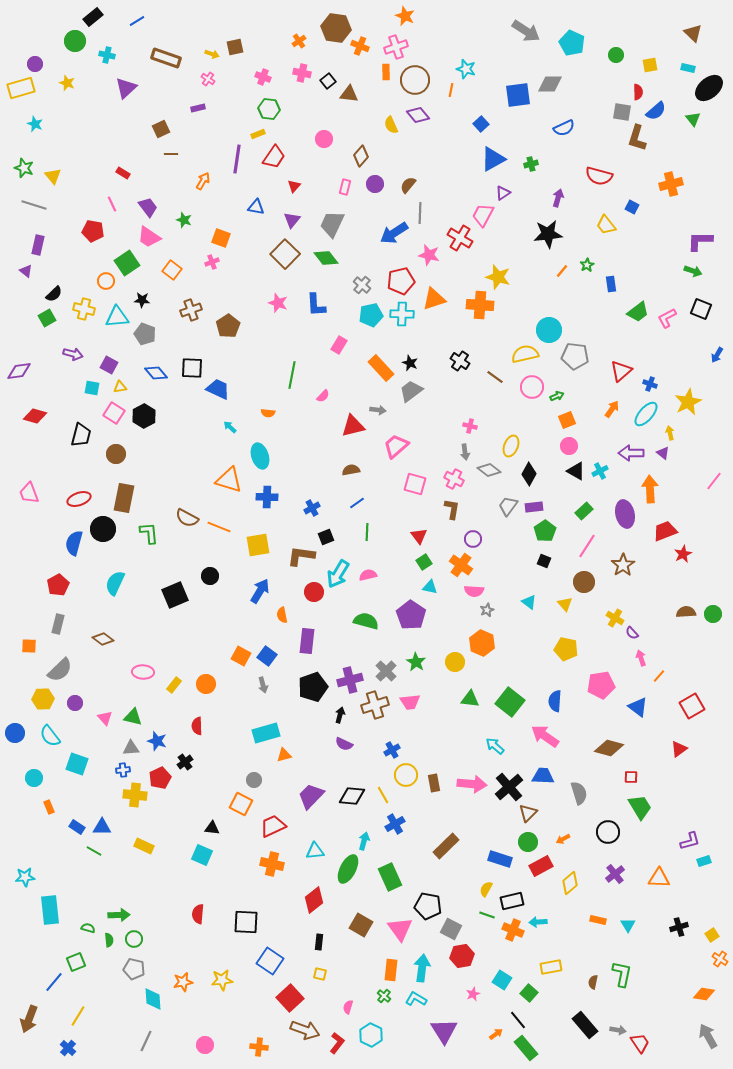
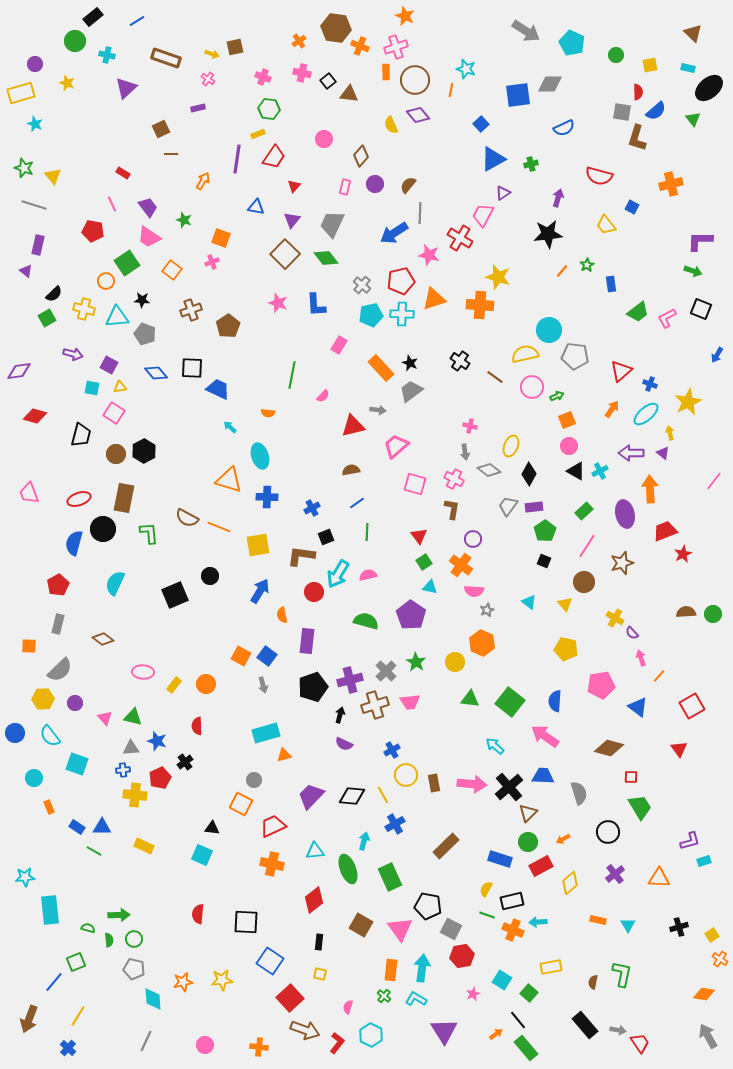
yellow rectangle at (21, 88): moved 5 px down
cyan ellipse at (646, 414): rotated 8 degrees clockwise
black hexagon at (144, 416): moved 35 px down
brown star at (623, 565): moved 1 px left, 2 px up; rotated 15 degrees clockwise
red triangle at (679, 749): rotated 30 degrees counterclockwise
green ellipse at (348, 869): rotated 48 degrees counterclockwise
